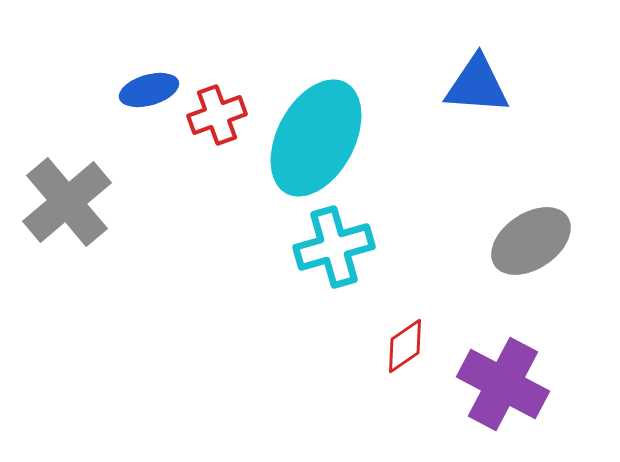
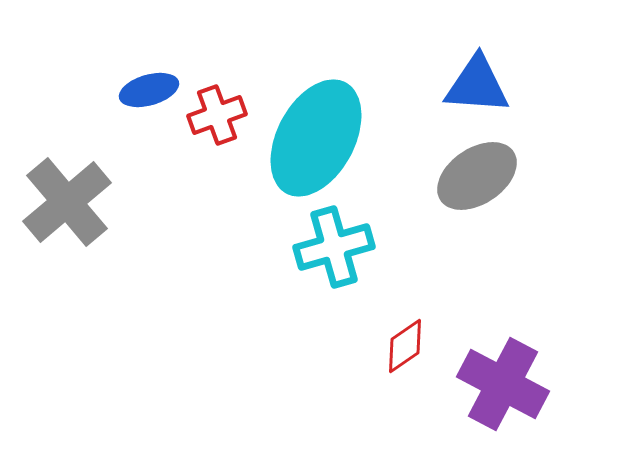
gray ellipse: moved 54 px left, 65 px up
